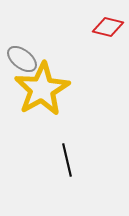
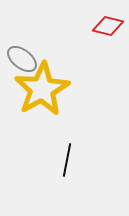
red diamond: moved 1 px up
black line: rotated 24 degrees clockwise
